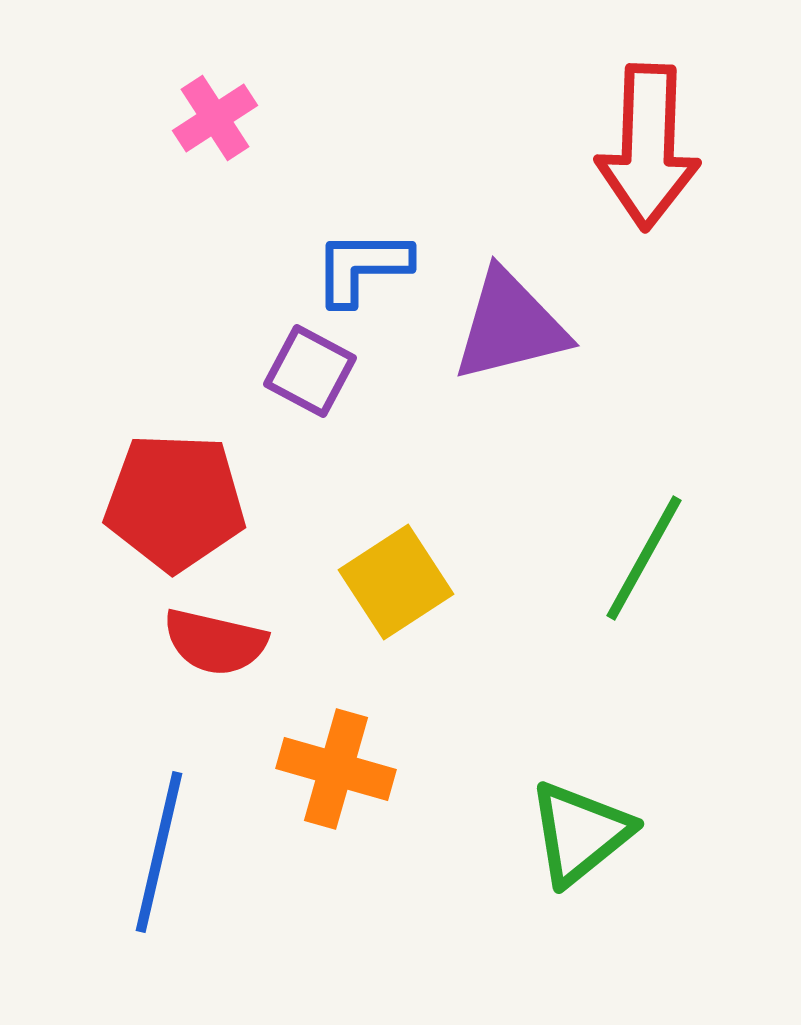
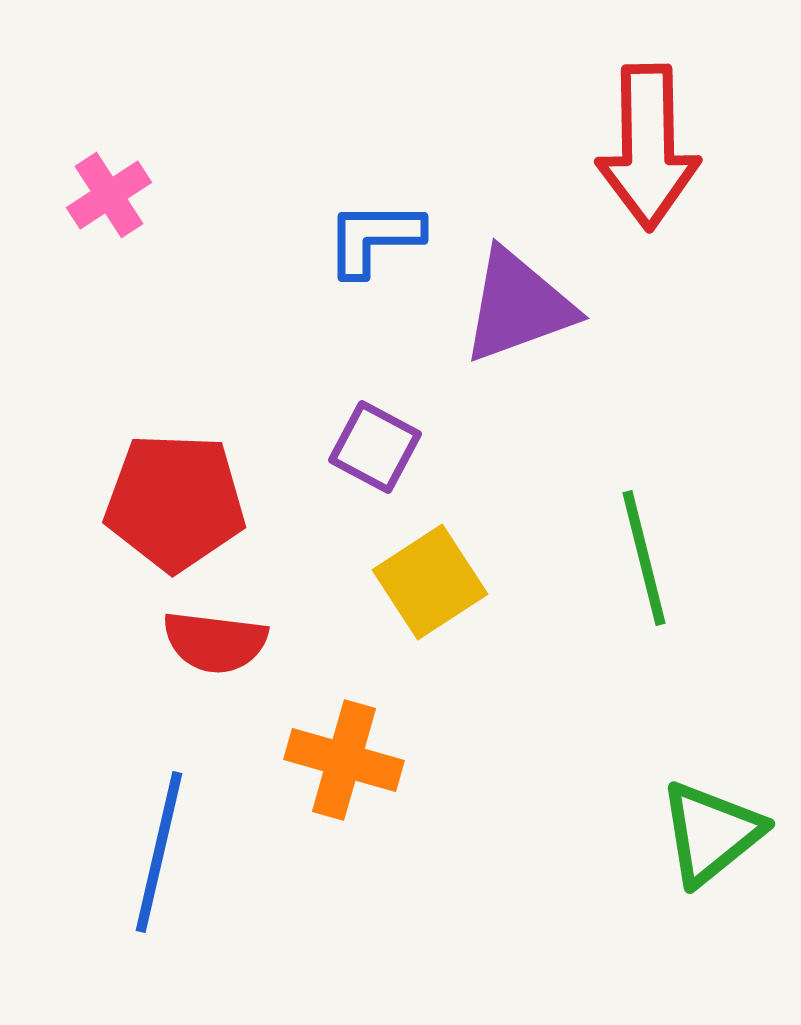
pink cross: moved 106 px left, 77 px down
red arrow: rotated 3 degrees counterclockwise
blue L-shape: moved 12 px right, 29 px up
purple triangle: moved 8 px right, 20 px up; rotated 6 degrees counterclockwise
purple square: moved 65 px right, 76 px down
green line: rotated 43 degrees counterclockwise
yellow square: moved 34 px right
red semicircle: rotated 6 degrees counterclockwise
orange cross: moved 8 px right, 9 px up
green triangle: moved 131 px right
